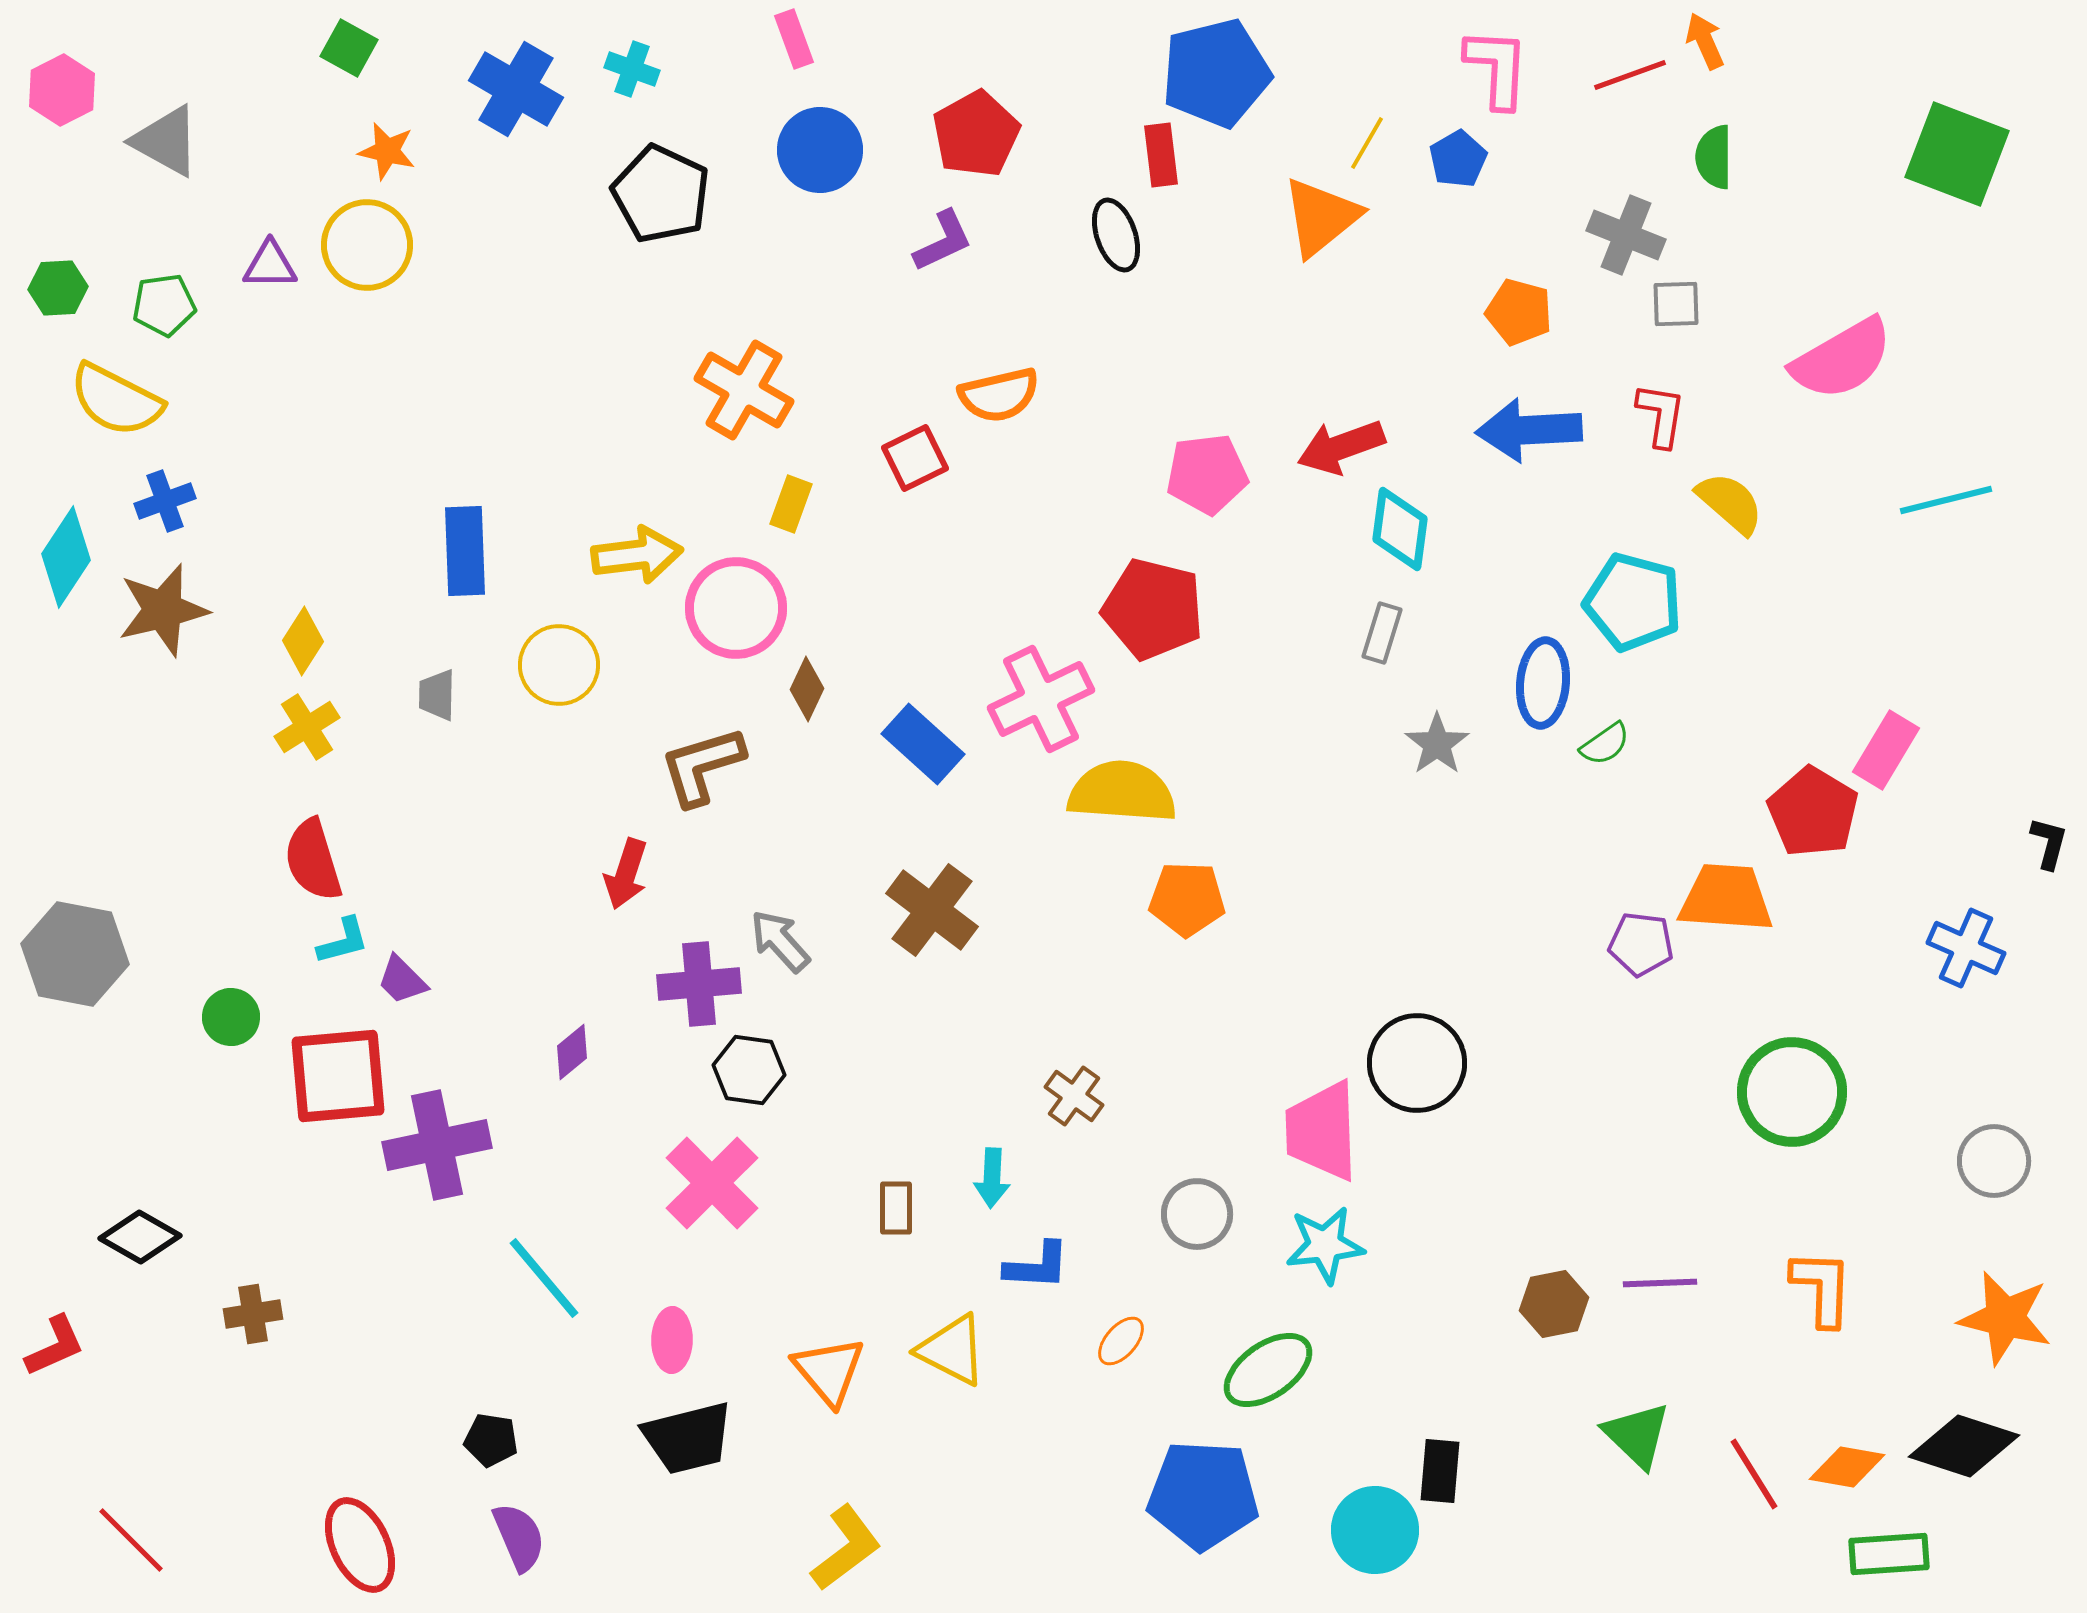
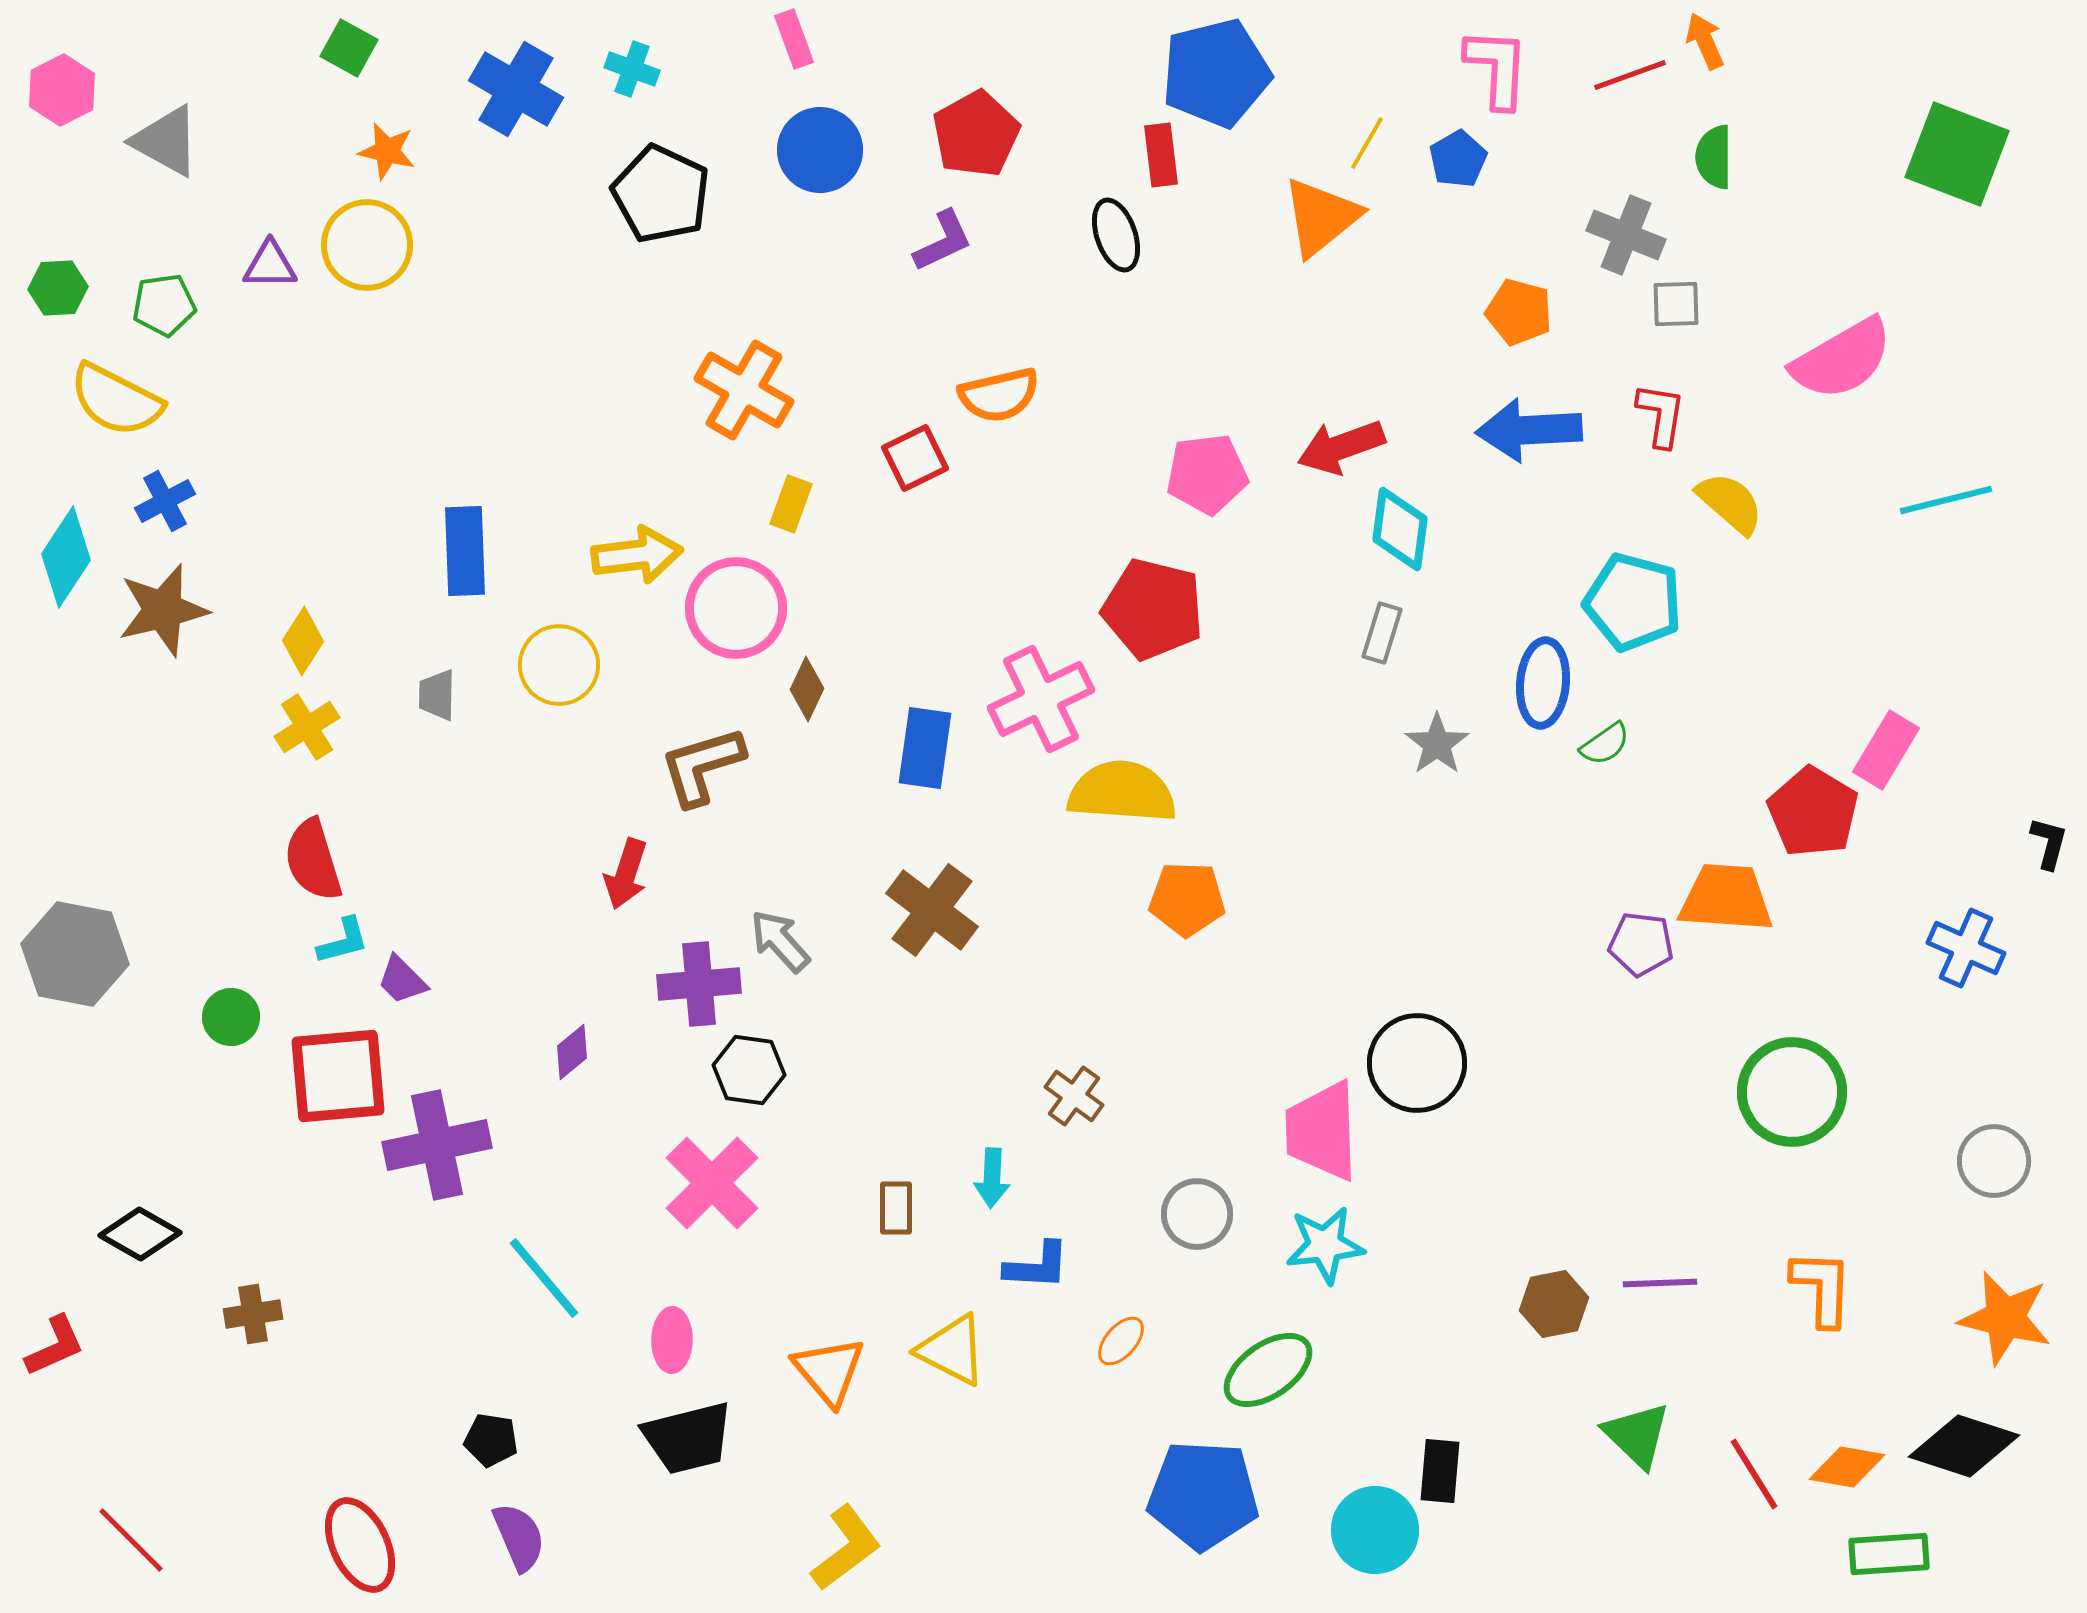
blue cross at (165, 501): rotated 8 degrees counterclockwise
blue rectangle at (923, 744): moved 2 px right, 4 px down; rotated 56 degrees clockwise
black diamond at (140, 1237): moved 3 px up
